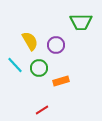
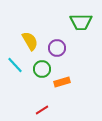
purple circle: moved 1 px right, 3 px down
green circle: moved 3 px right, 1 px down
orange rectangle: moved 1 px right, 1 px down
